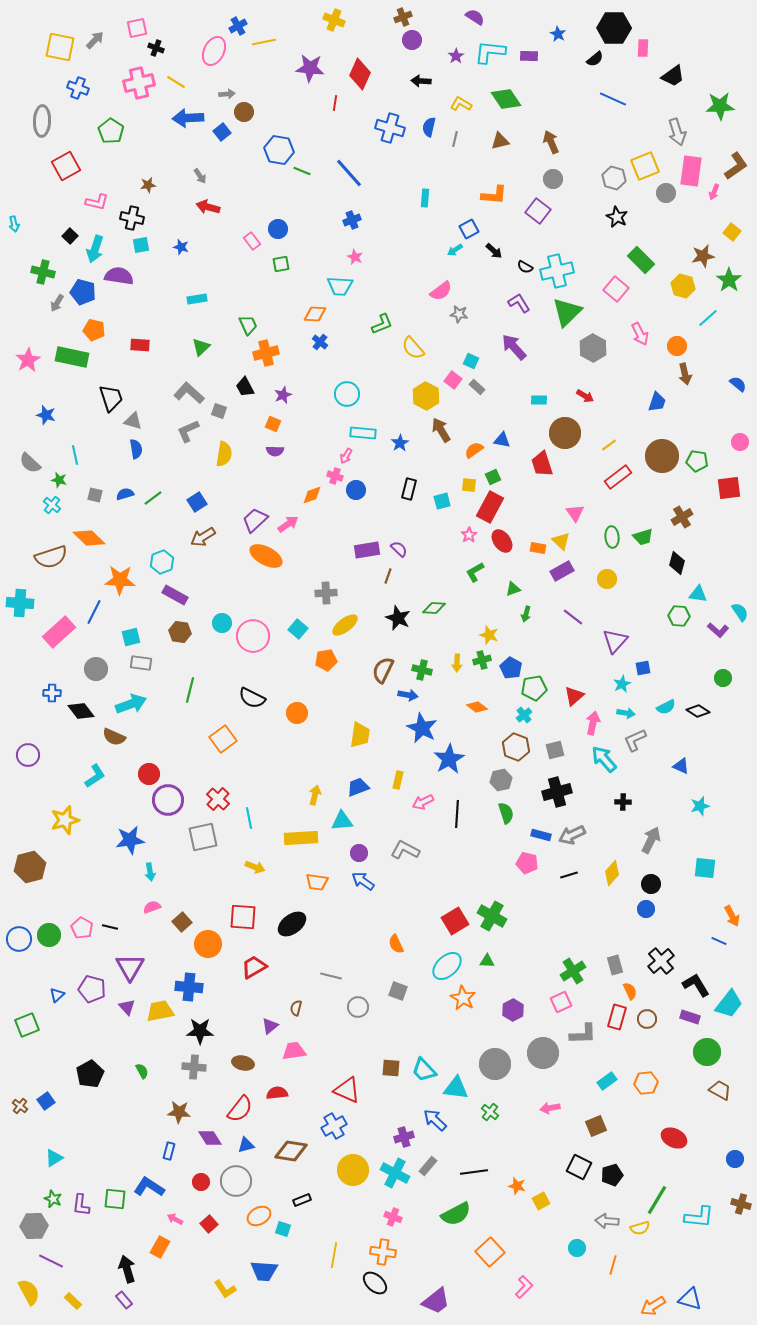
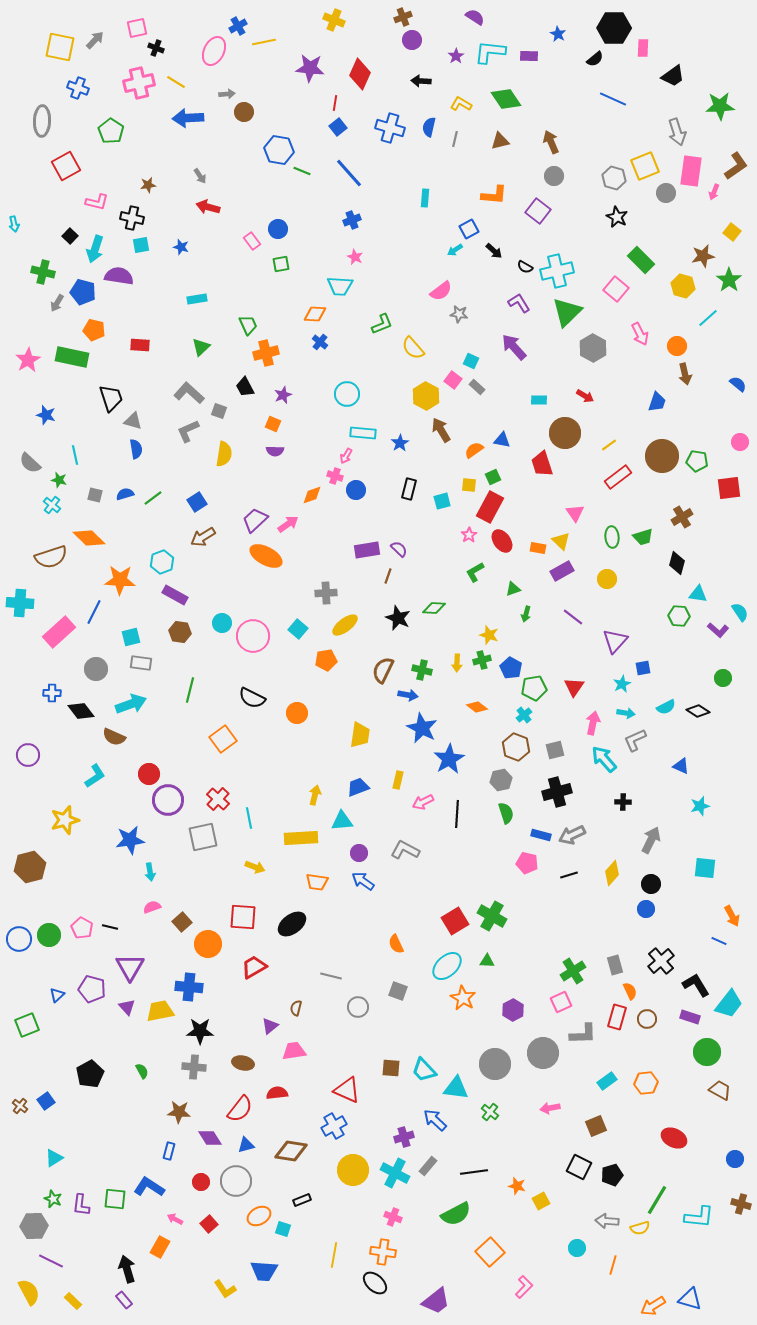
blue square at (222, 132): moved 116 px right, 5 px up
gray circle at (553, 179): moved 1 px right, 3 px up
red triangle at (574, 696): moved 9 px up; rotated 15 degrees counterclockwise
